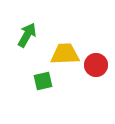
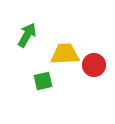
red circle: moved 2 px left
